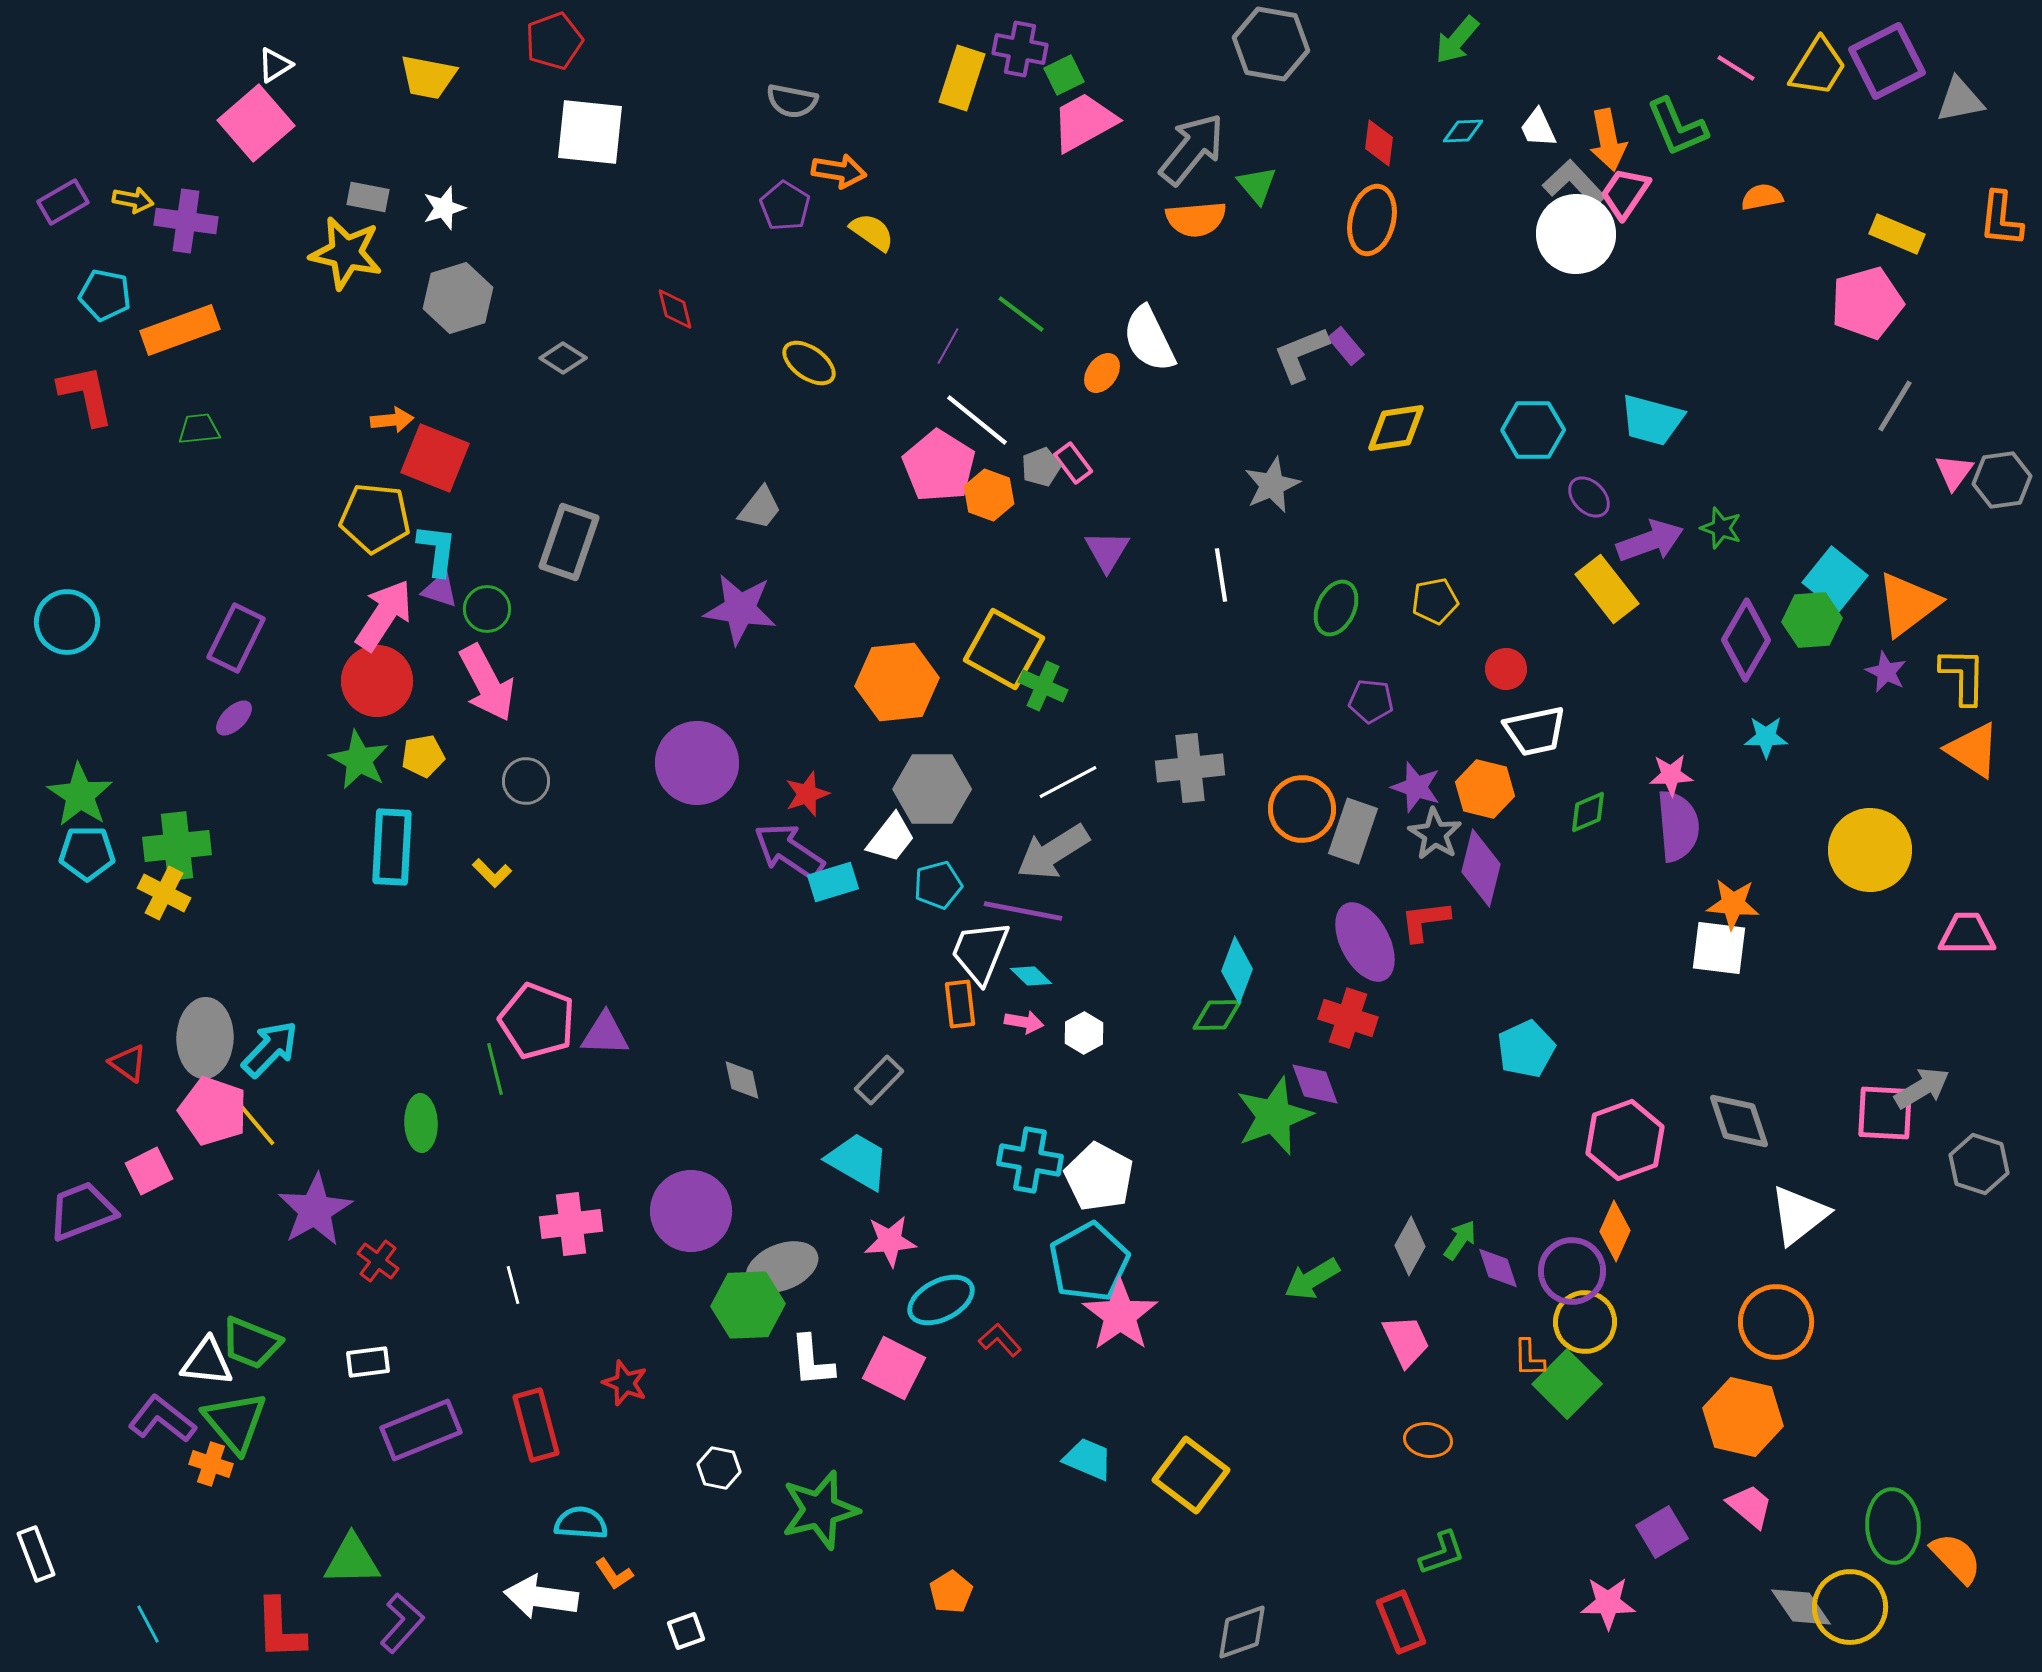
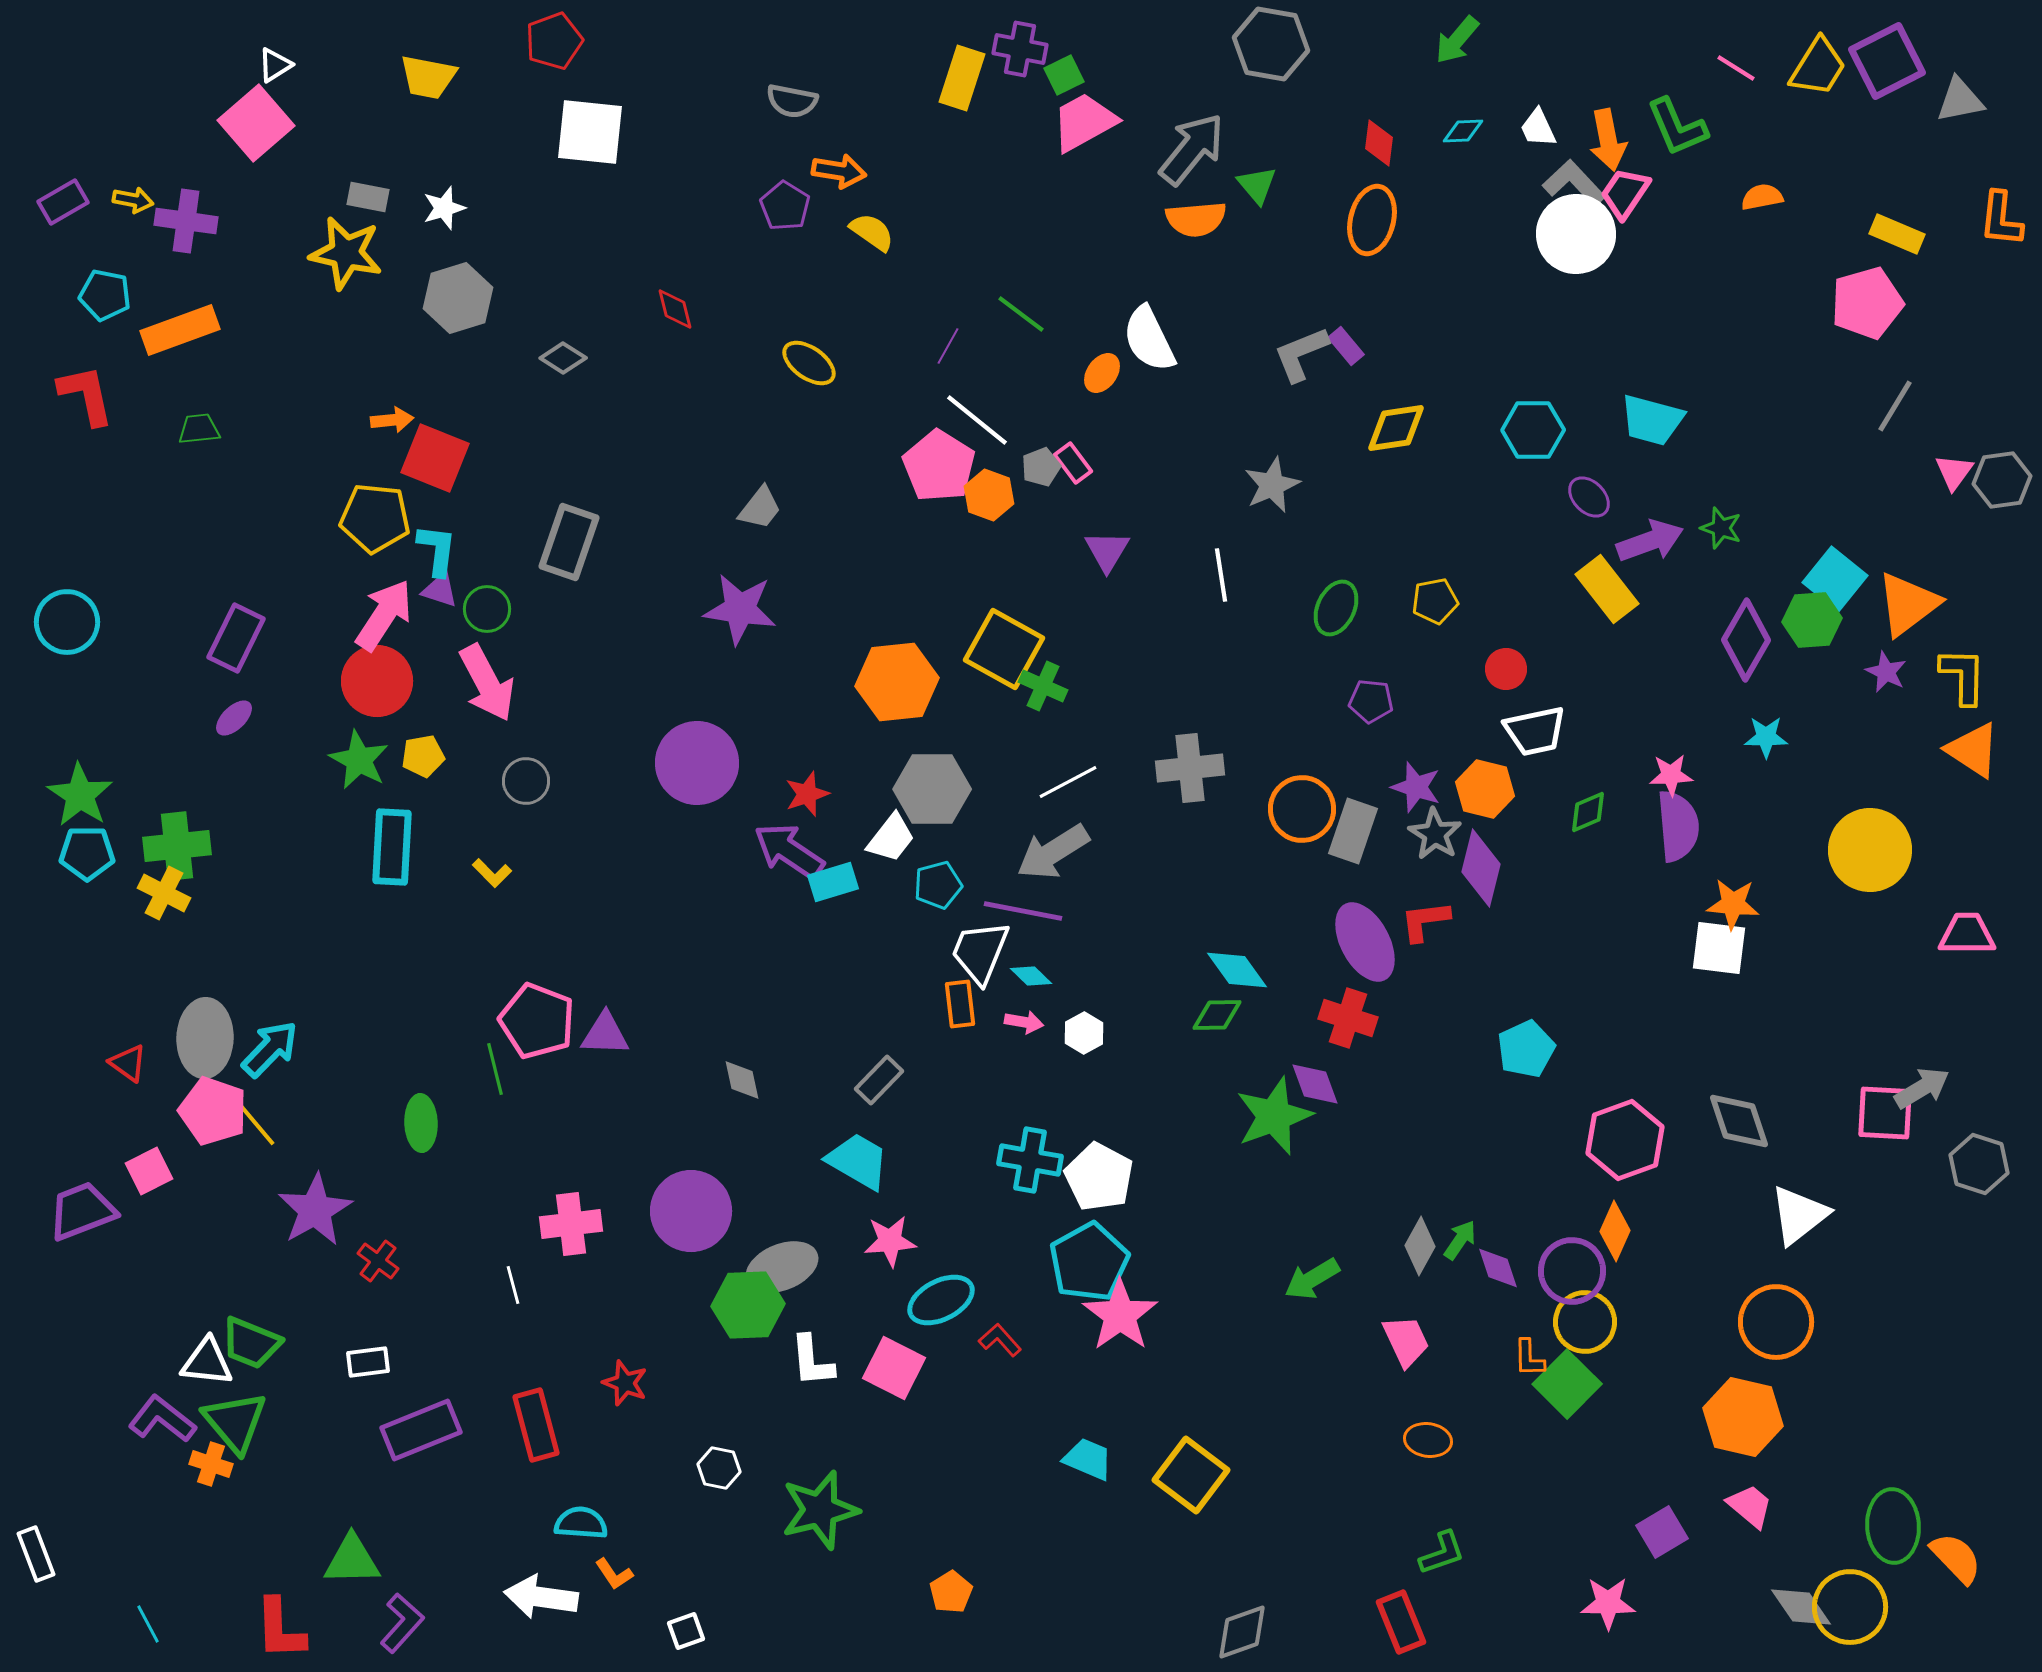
cyan diamond at (1237, 970): rotated 56 degrees counterclockwise
gray diamond at (1410, 1246): moved 10 px right
